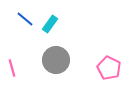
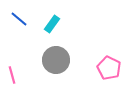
blue line: moved 6 px left
cyan rectangle: moved 2 px right
pink line: moved 7 px down
